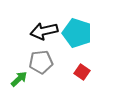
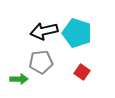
green arrow: rotated 42 degrees clockwise
